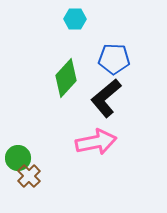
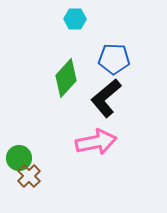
green circle: moved 1 px right
